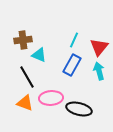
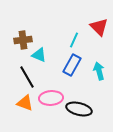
red triangle: moved 20 px up; rotated 24 degrees counterclockwise
